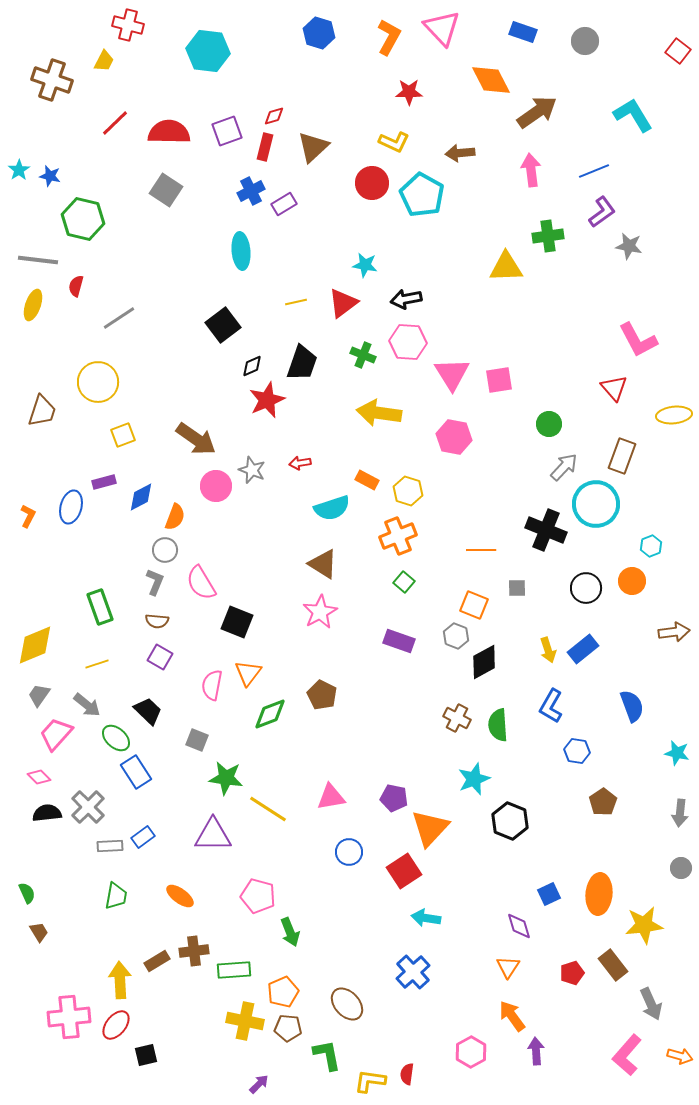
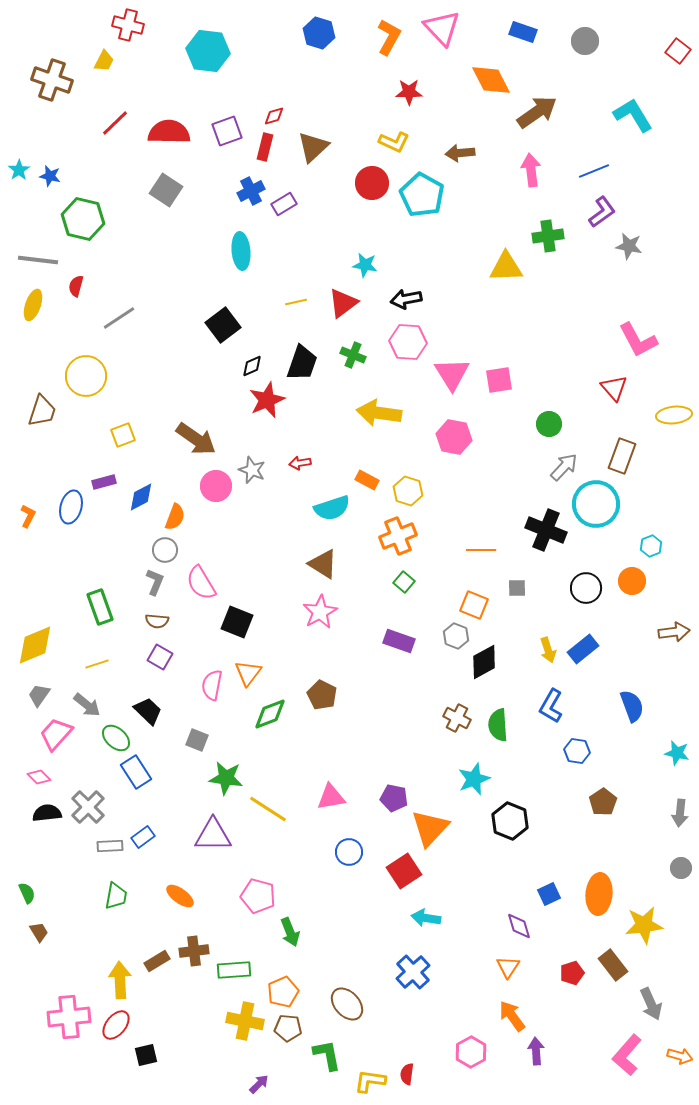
green cross at (363, 355): moved 10 px left
yellow circle at (98, 382): moved 12 px left, 6 px up
